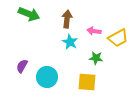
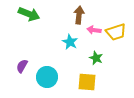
brown arrow: moved 12 px right, 4 px up
pink arrow: moved 1 px up
yellow trapezoid: moved 2 px left, 6 px up; rotated 10 degrees clockwise
green star: rotated 16 degrees clockwise
